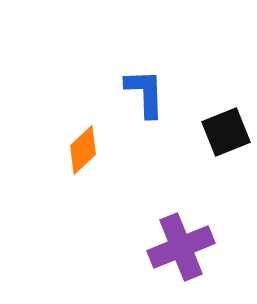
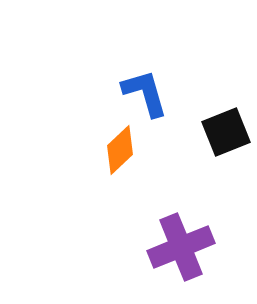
blue L-shape: rotated 14 degrees counterclockwise
orange diamond: moved 37 px right
